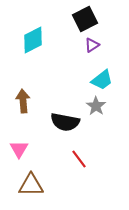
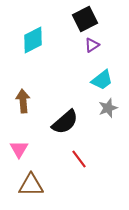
gray star: moved 12 px right, 2 px down; rotated 18 degrees clockwise
black semicircle: rotated 52 degrees counterclockwise
